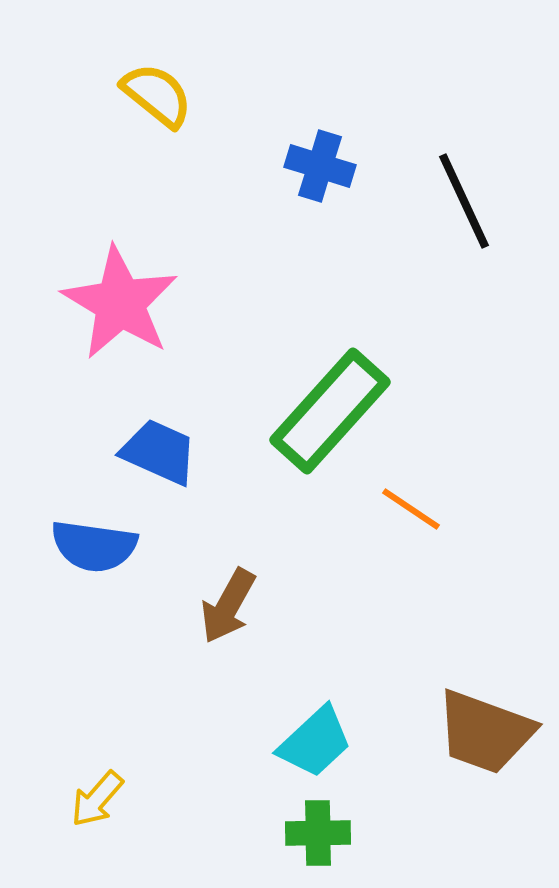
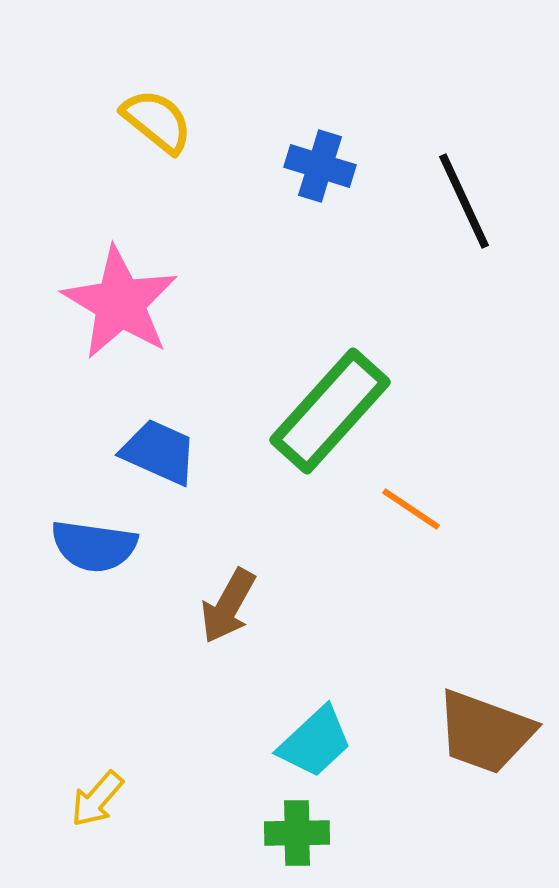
yellow semicircle: moved 26 px down
green cross: moved 21 px left
